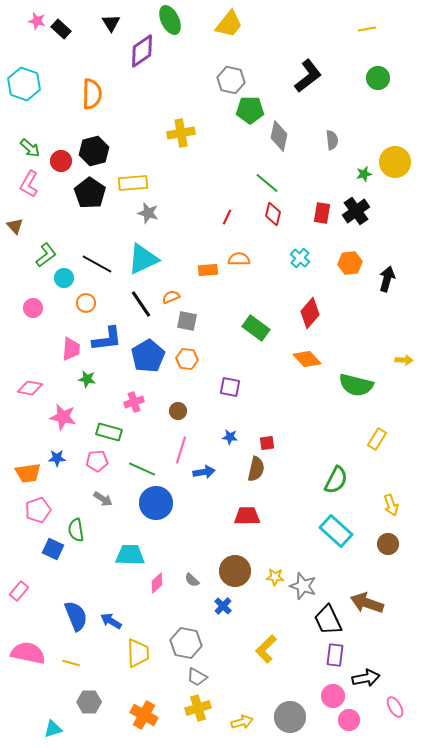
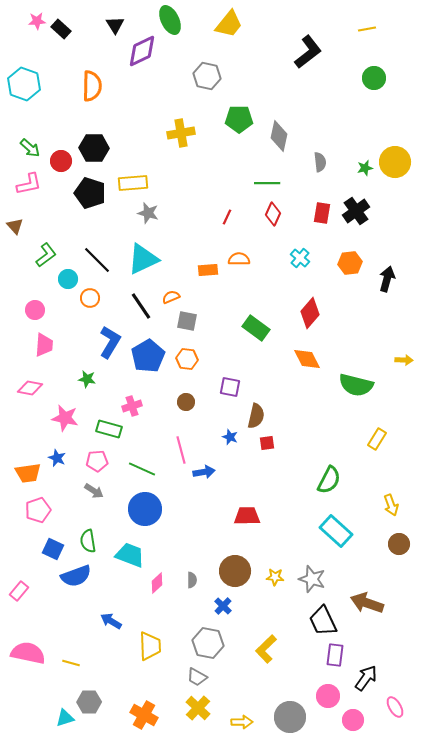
pink star at (37, 21): rotated 18 degrees counterclockwise
black triangle at (111, 23): moved 4 px right, 2 px down
purple diamond at (142, 51): rotated 8 degrees clockwise
black L-shape at (308, 76): moved 24 px up
green circle at (378, 78): moved 4 px left
gray hexagon at (231, 80): moved 24 px left, 4 px up
orange semicircle at (92, 94): moved 8 px up
green pentagon at (250, 110): moved 11 px left, 9 px down
gray semicircle at (332, 140): moved 12 px left, 22 px down
black hexagon at (94, 151): moved 3 px up; rotated 16 degrees clockwise
green star at (364, 174): moved 1 px right, 6 px up
green line at (267, 183): rotated 40 degrees counterclockwise
pink L-shape at (29, 184): rotated 132 degrees counterclockwise
black pentagon at (90, 193): rotated 16 degrees counterclockwise
red diamond at (273, 214): rotated 10 degrees clockwise
black line at (97, 264): moved 4 px up; rotated 16 degrees clockwise
cyan circle at (64, 278): moved 4 px right, 1 px down
orange circle at (86, 303): moved 4 px right, 5 px up
black line at (141, 304): moved 2 px down
pink circle at (33, 308): moved 2 px right, 2 px down
blue L-shape at (107, 339): moved 3 px right, 3 px down; rotated 52 degrees counterclockwise
pink trapezoid at (71, 349): moved 27 px left, 4 px up
orange diamond at (307, 359): rotated 16 degrees clockwise
pink cross at (134, 402): moved 2 px left, 4 px down
brown circle at (178, 411): moved 8 px right, 9 px up
pink star at (63, 417): moved 2 px right, 1 px down
green rectangle at (109, 432): moved 3 px up
blue star at (230, 437): rotated 14 degrees clockwise
pink line at (181, 450): rotated 32 degrees counterclockwise
blue star at (57, 458): rotated 24 degrees clockwise
brown semicircle at (256, 469): moved 53 px up
green semicircle at (336, 480): moved 7 px left
gray arrow at (103, 499): moved 9 px left, 8 px up
blue circle at (156, 503): moved 11 px left, 6 px down
green semicircle at (76, 530): moved 12 px right, 11 px down
brown circle at (388, 544): moved 11 px right
cyan trapezoid at (130, 555): rotated 20 degrees clockwise
gray semicircle at (192, 580): rotated 133 degrees counterclockwise
gray star at (303, 586): moved 9 px right, 7 px up
blue semicircle at (76, 616): moved 40 px up; rotated 92 degrees clockwise
black trapezoid at (328, 620): moved 5 px left, 1 px down
gray hexagon at (186, 643): moved 22 px right
yellow trapezoid at (138, 653): moved 12 px right, 7 px up
black arrow at (366, 678): rotated 44 degrees counterclockwise
pink circle at (333, 696): moved 5 px left
yellow cross at (198, 708): rotated 30 degrees counterclockwise
pink circle at (349, 720): moved 4 px right
yellow arrow at (242, 722): rotated 15 degrees clockwise
cyan triangle at (53, 729): moved 12 px right, 11 px up
